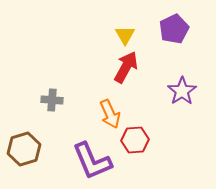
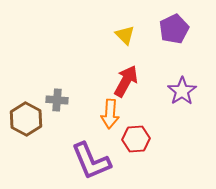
yellow triangle: rotated 15 degrees counterclockwise
red arrow: moved 14 px down
gray cross: moved 5 px right
orange arrow: rotated 28 degrees clockwise
red hexagon: moved 1 px right, 1 px up
brown hexagon: moved 2 px right, 30 px up; rotated 16 degrees counterclockwise
purple L-shape: moved 1 px left
